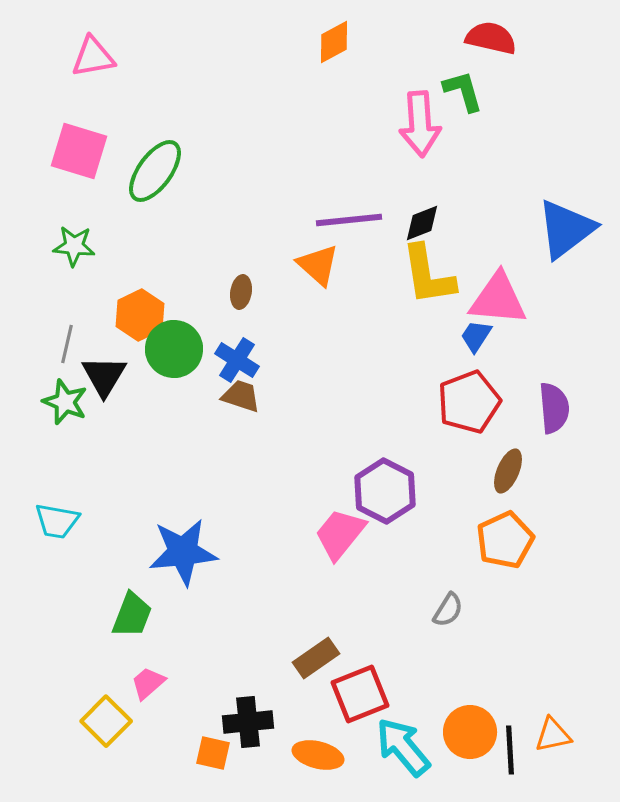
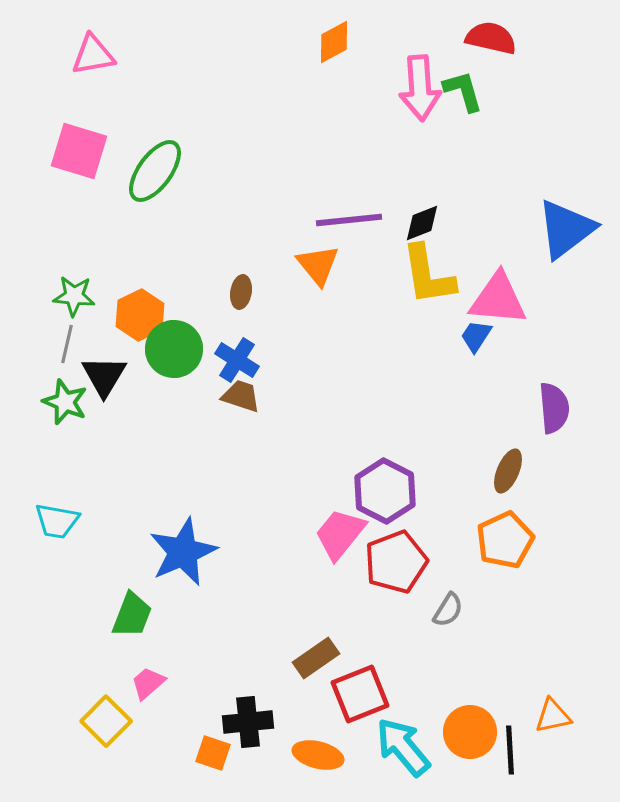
pink triangle at (93, 57): moved 2 px up
pink arrow at (420, 124): moved 36 px up
green star at (74, 246): moved 50 px down
orange triangle at (318, 265): rotated 9 degrees clockwise
red pentagon at (469, 402): moved 73 px left, 160 px down
blue star at (183, 552): rotated 18 degrees counterclockwise
orange triangle at (553, 735): moved 19 px up
orange square at (213, 753): rotated 6 degrees clockwise
